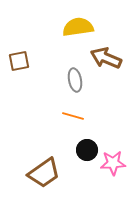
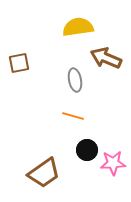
brown square: moved 2 px down
